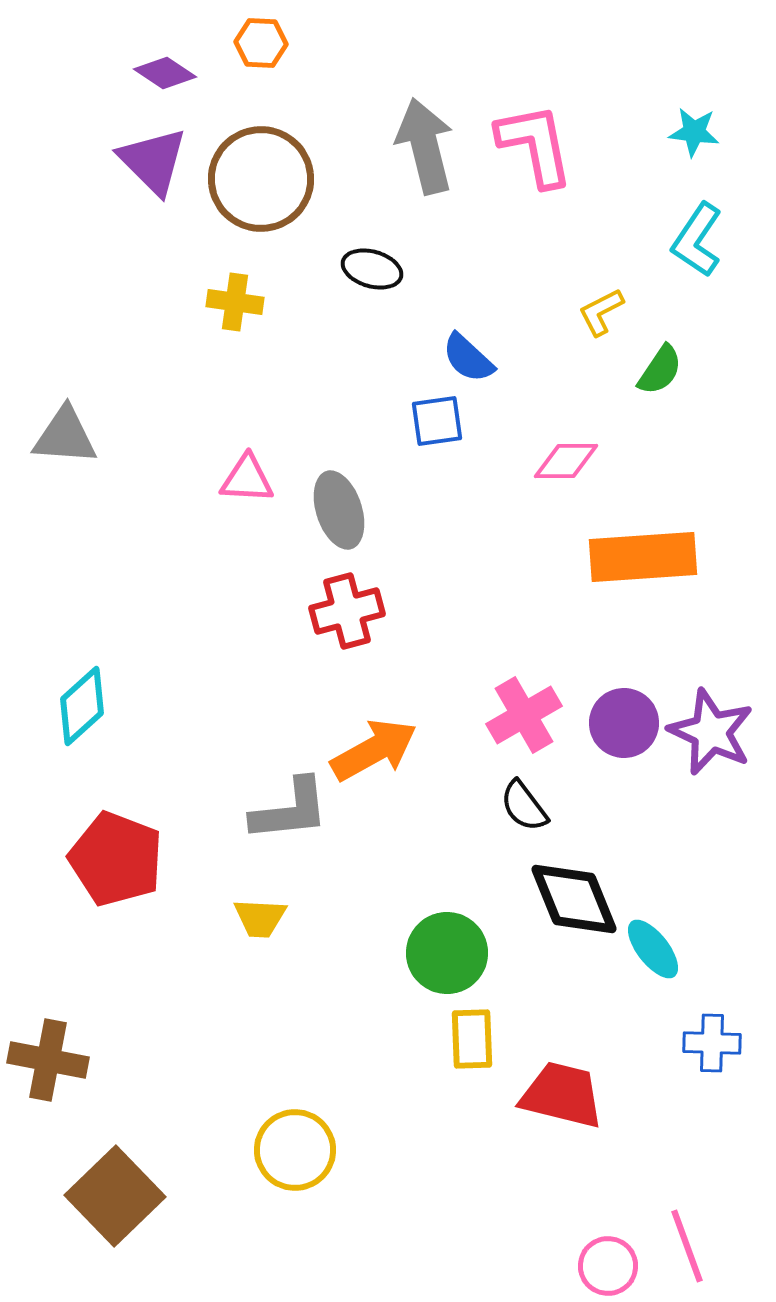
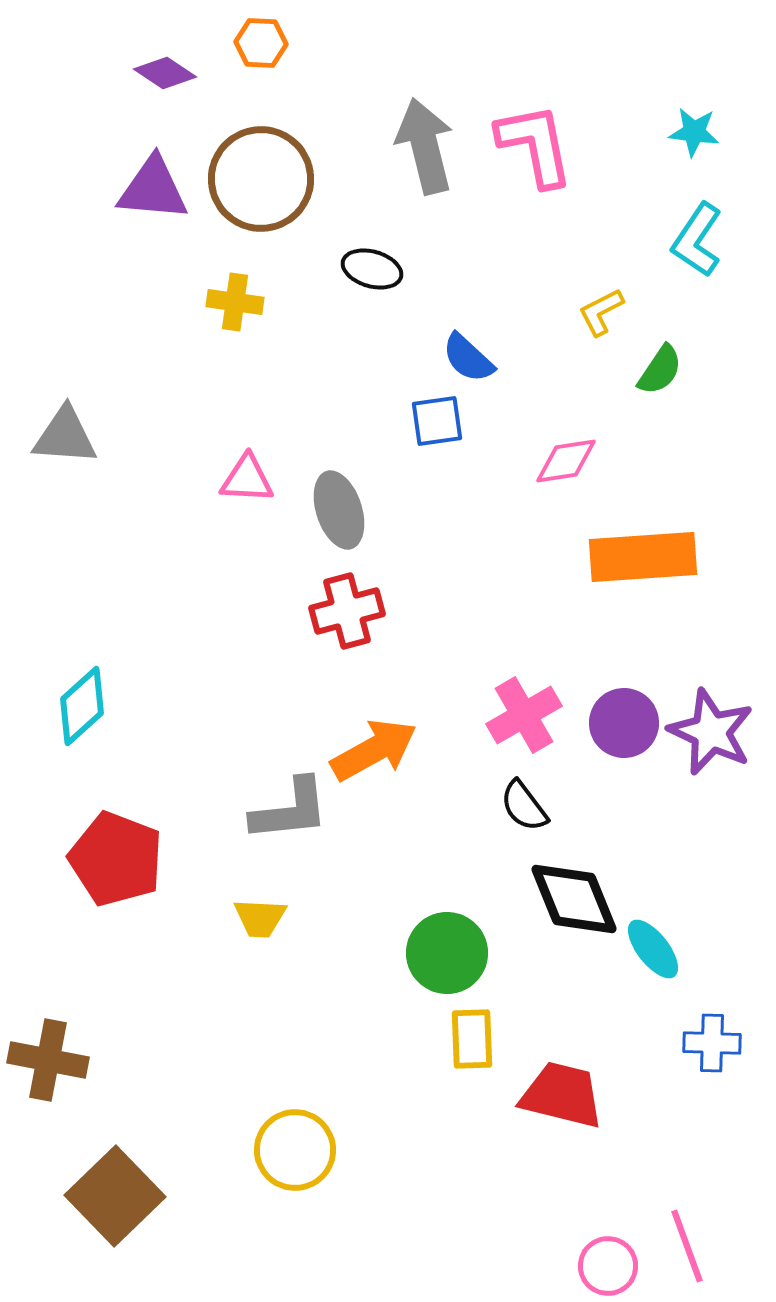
purple triangle: moved 28 px down; rotated 40 degrees counterclockwise
pink diamond: rotated 8 degrees counterclockwise
